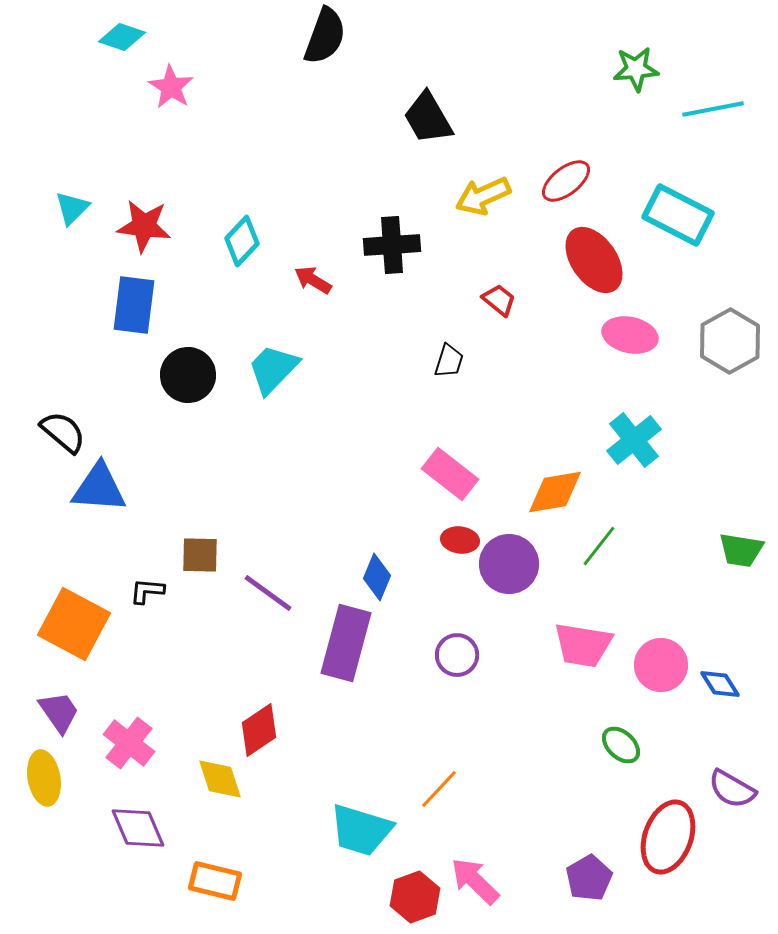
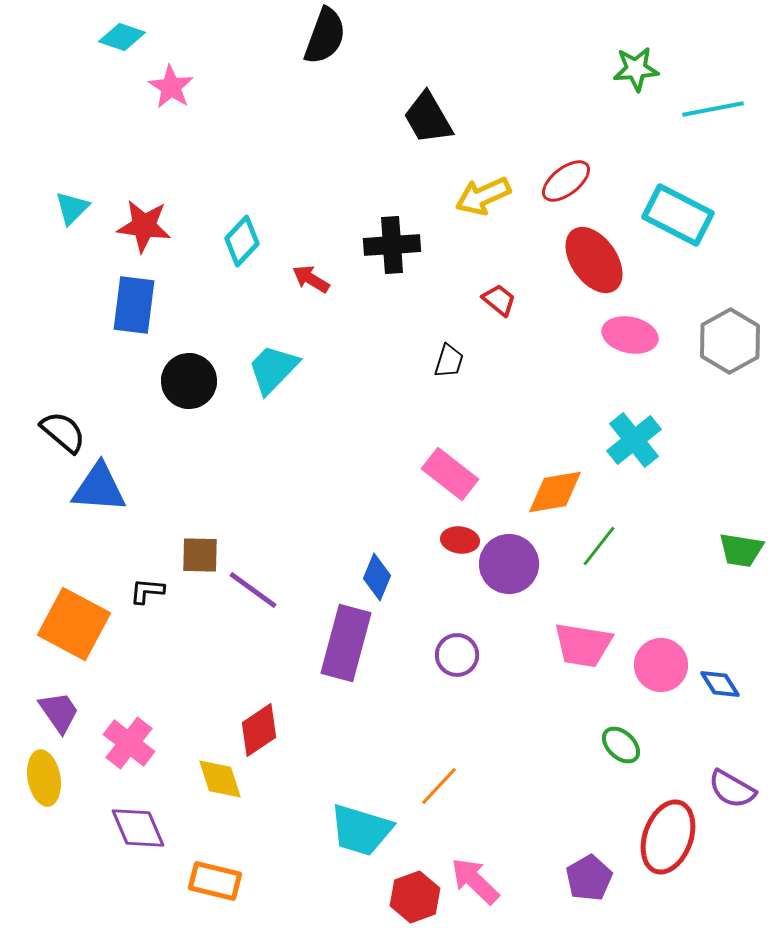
red arrow at (313, 280): moved 2 px left, 1 px up
black circle at (188, 375): moved 1 px right, 6 px down
purple line at (268, 593): moved 15 px left, 3 px up
orange line at (439, 789): moved 3 px up
